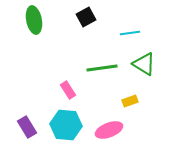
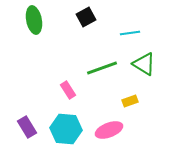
green line: rotated 12 degrees counterclockwise
cyan hexagon: moved 4 px down
